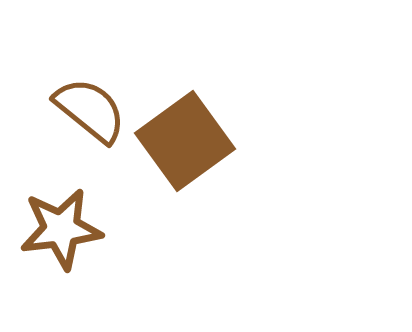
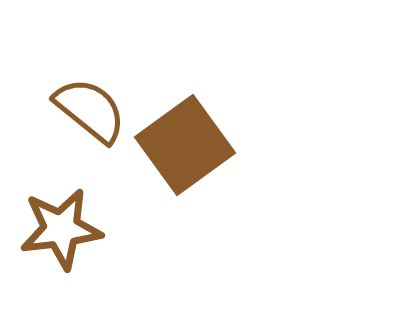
brown square: moved 4 px down
